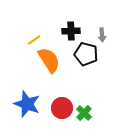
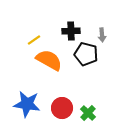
orange semicircle: rotated 28 degrees counterclockwise
blue star: rotated 12 degrees counterclockwise
green cross: moved 4 px right
